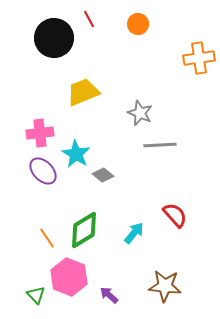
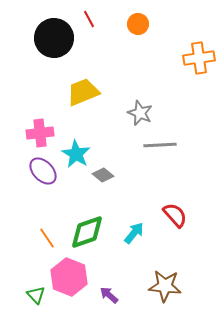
green diamond: moved 3 px right, 2 px down; rotated 12 degrees clockwise
